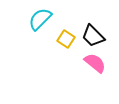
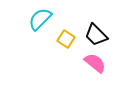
black trapezoid: moved 3 px right, 1 px up
